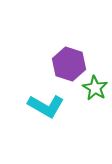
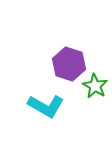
green star: moved 2 px up
